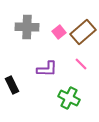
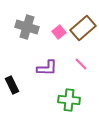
gray cross: rotated 15 degrees clockwise
brown rectangle: moved 4 px up
purple L-shape: moved 1 px up
green cross: moved 2 px down; rotated 20 degrees counterclockwise
